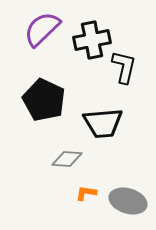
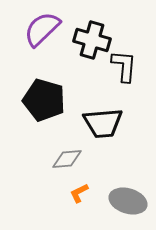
black cross: rotated 27 degrees clockwise
black L-shape: moved 1 px up; rotated 8 degrees counterclockwise
black pentagon: rotated 9 degrees counterclockwise
gray diamond: rotated 8 degrees counterclockwise
orange L-shape: moved 7 px left; rotated 35 degrees counterclockwise
